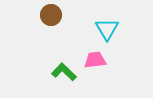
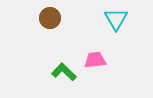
brown circle: moved 1 px left, 3 px down
cyan triangle: moved 9 px right, 10 px up
